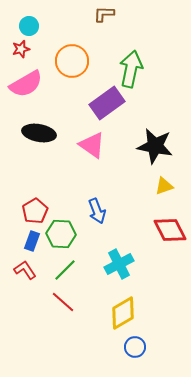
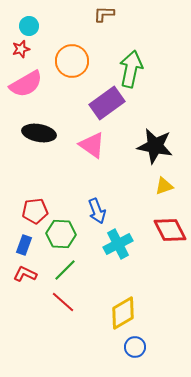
red pentagon: rotated 25 degrees clockwise
blue rectangle: moved 8 px left, 4 px down
cyan cross: moved 1 px left, 20 px up
red L-shape: moved 4 px down; rotated 30 degrees counterclockwise
